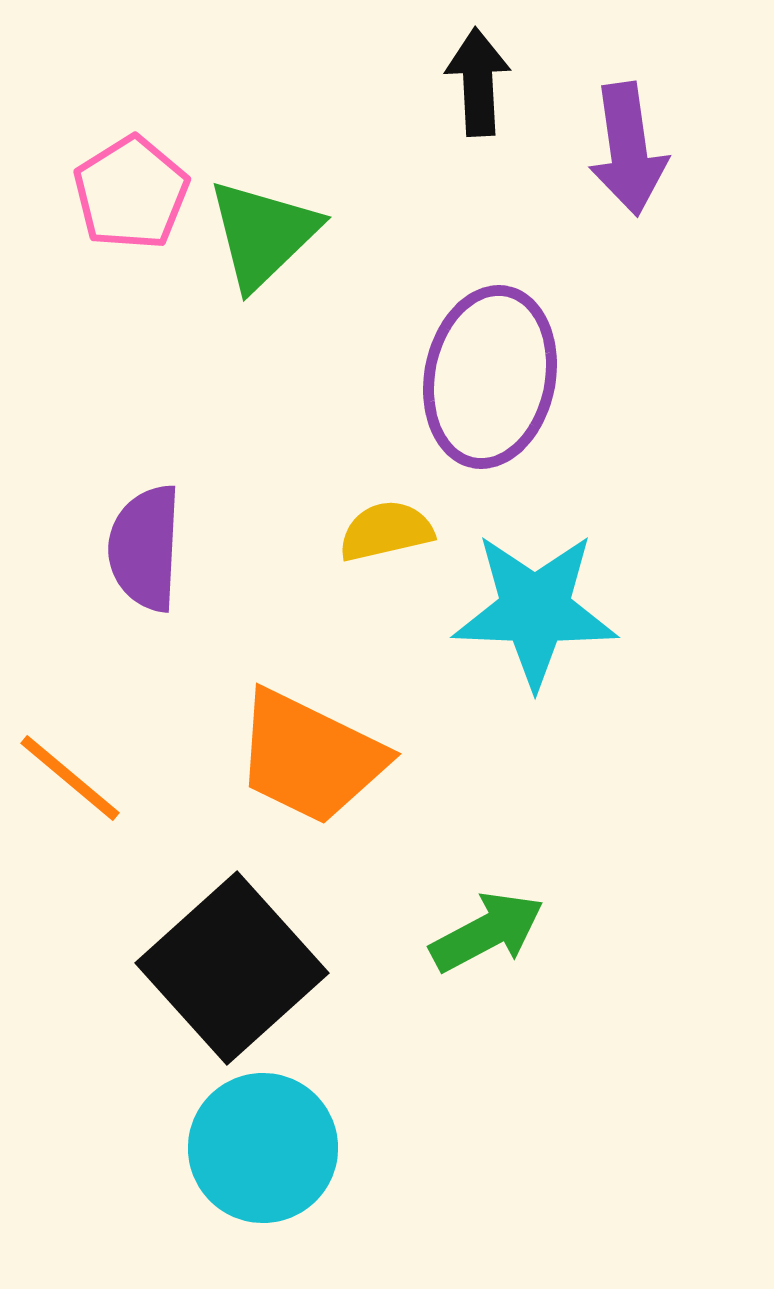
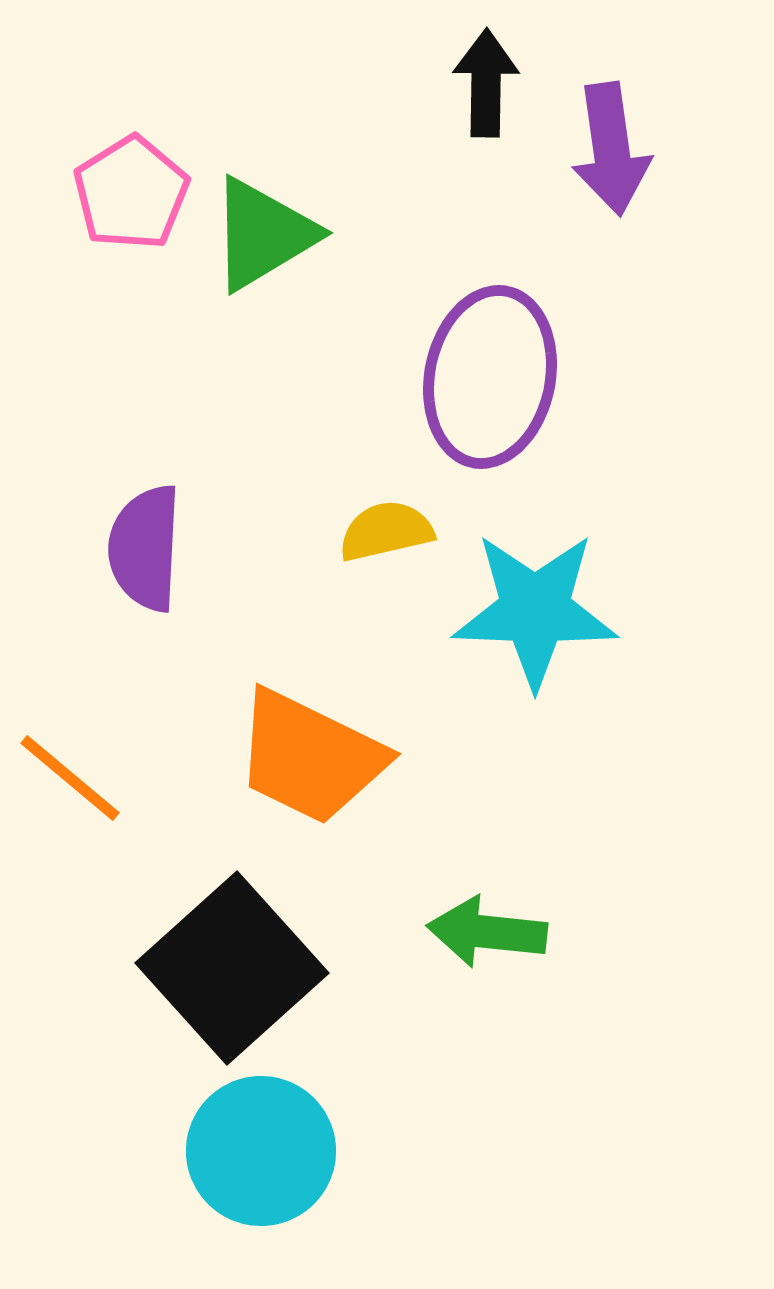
black arrow: moved 8 px right, 1 px down; rotated 4 degrees clockwise
purple arrow: moved 17 px left
green triangle: rotated 13 degrees clockwise
green arrow: rotated 146 degrees counterclockwise
cyan circle: moved 2 px left, 3 px down
